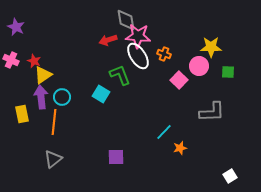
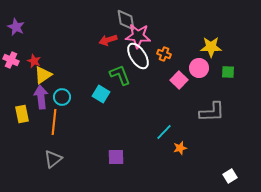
pink circle: moved 2 px down
